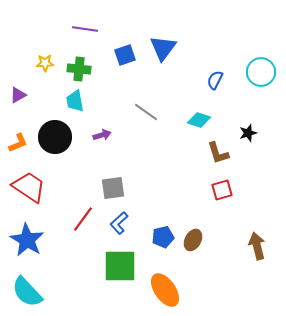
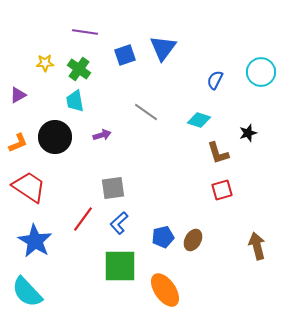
purple line: moved 3 px down
green cross: rotated 30 degrees clockwise
blue star: moved 8 px right, 1 px down
